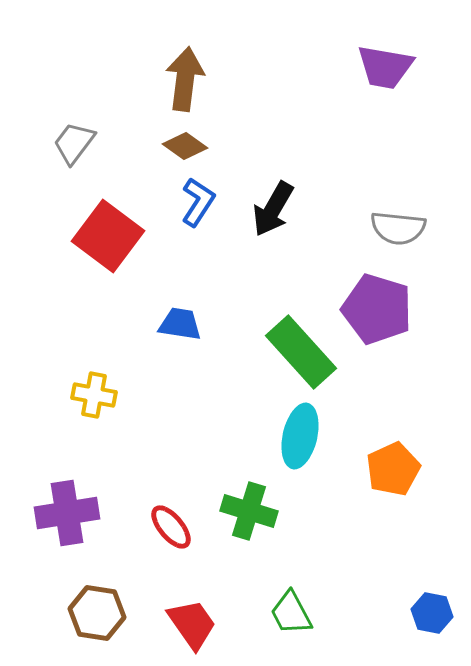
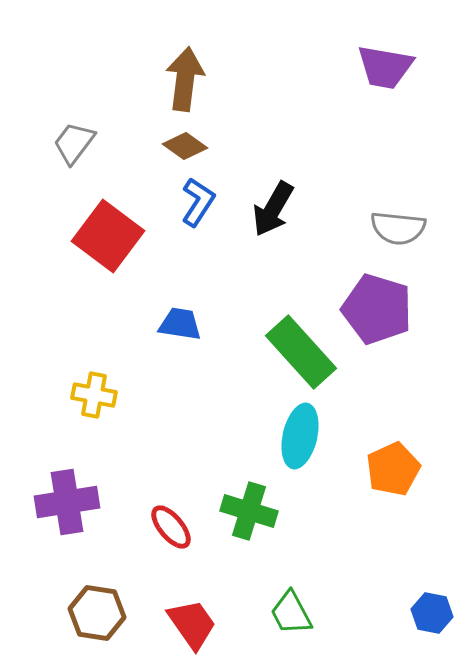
purple cross: moved 11 px up
